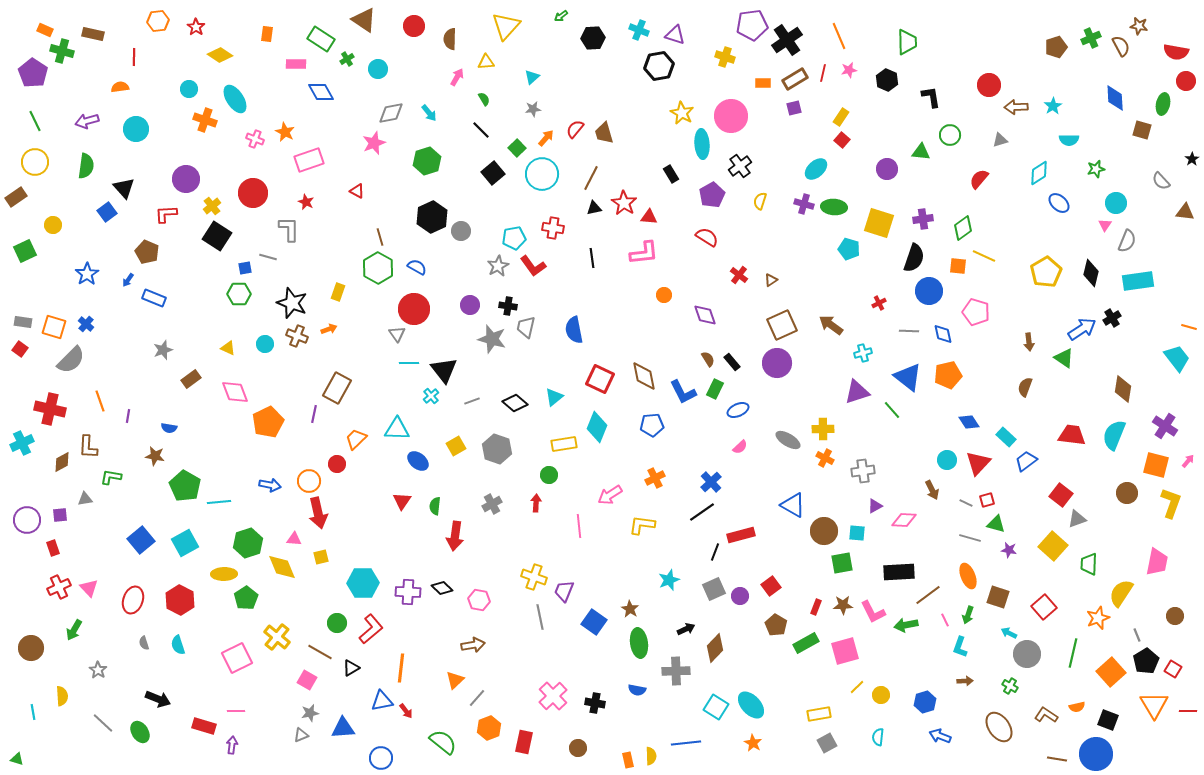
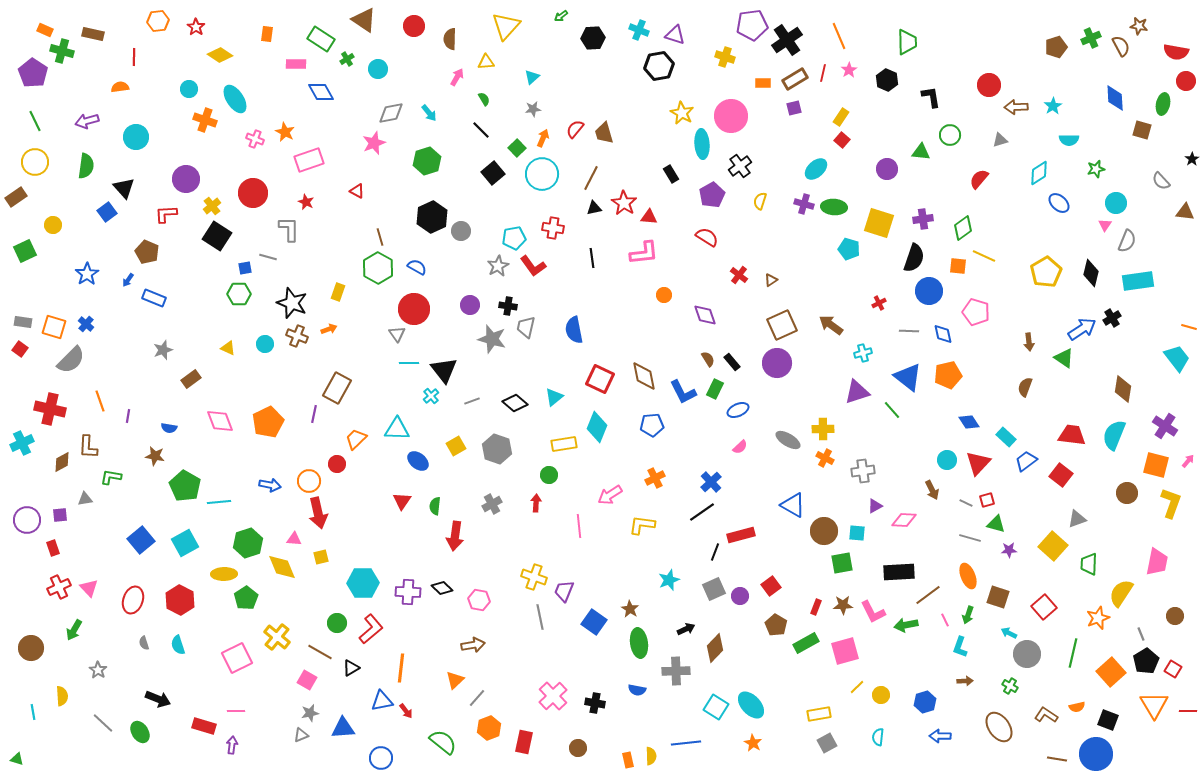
pink star at (849, 70): rotated 21 degrees counterclockwise
cyan circle at (136, 129): moved 8 px down
orange arrow at (546, 138): moved 3 px left; rotated 18 degrees counterclockwise
pink diamond at (235, 392): moved 15 px left, 29 px down
red square at (1061, 495): moved 20 px up
purple star at (1009, 550): rotated 14 degrees counterclockwise
gray line at (1137, 635): moved 4 px right, 1 px up
blue arrow at (940, 736): rotated 20 degrees counterclockwise
